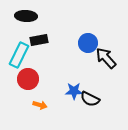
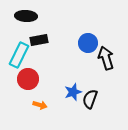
black arrow: rotated 25 degrees clockwise
blue star: moved 1 px left, 1 px down; rotated 18 degrees counterclockwise
black semicircle: rotated 84 degrees clockwise
